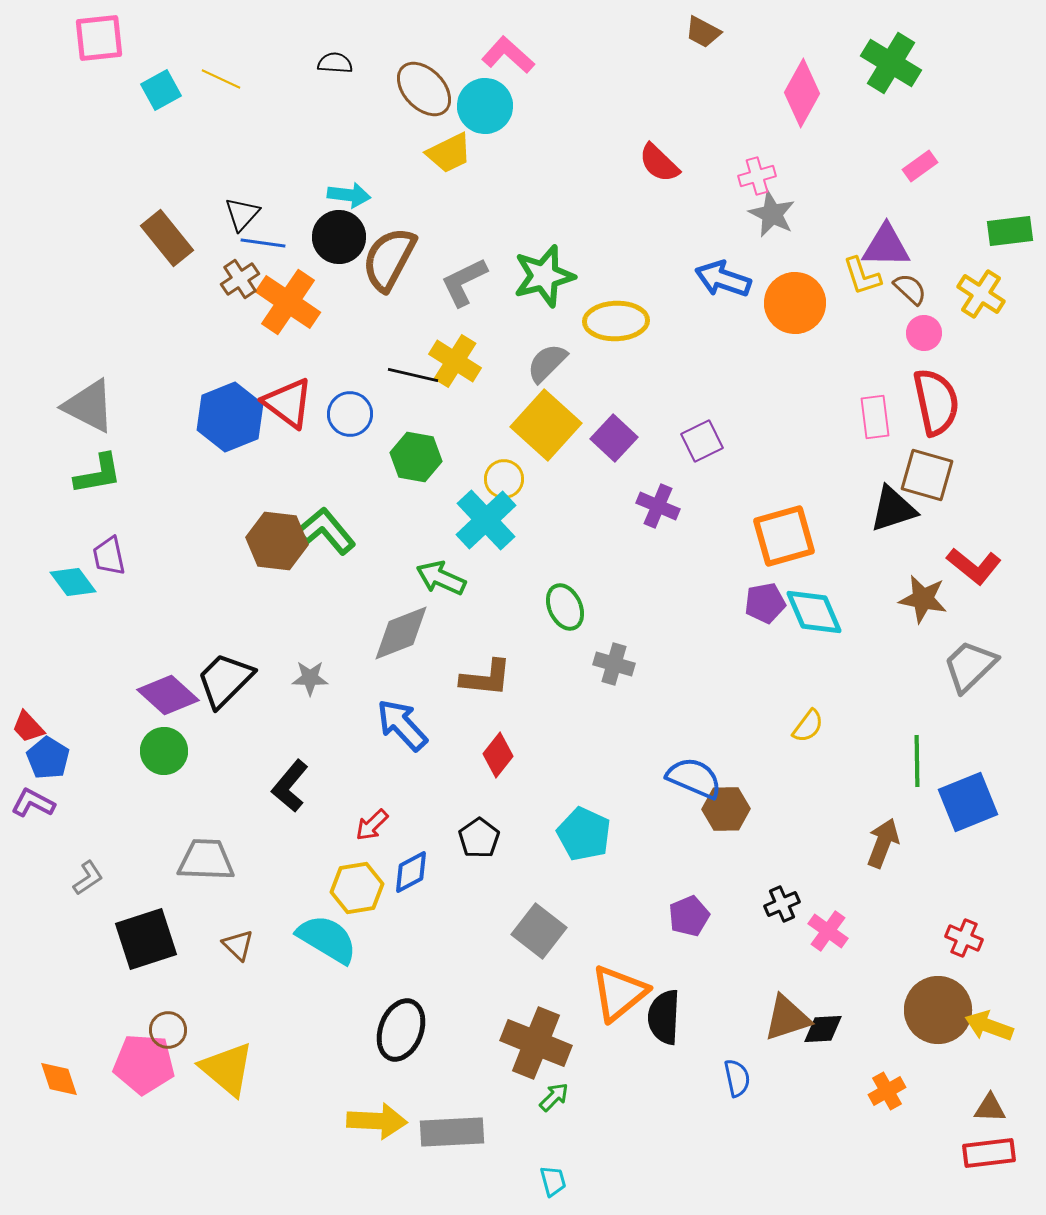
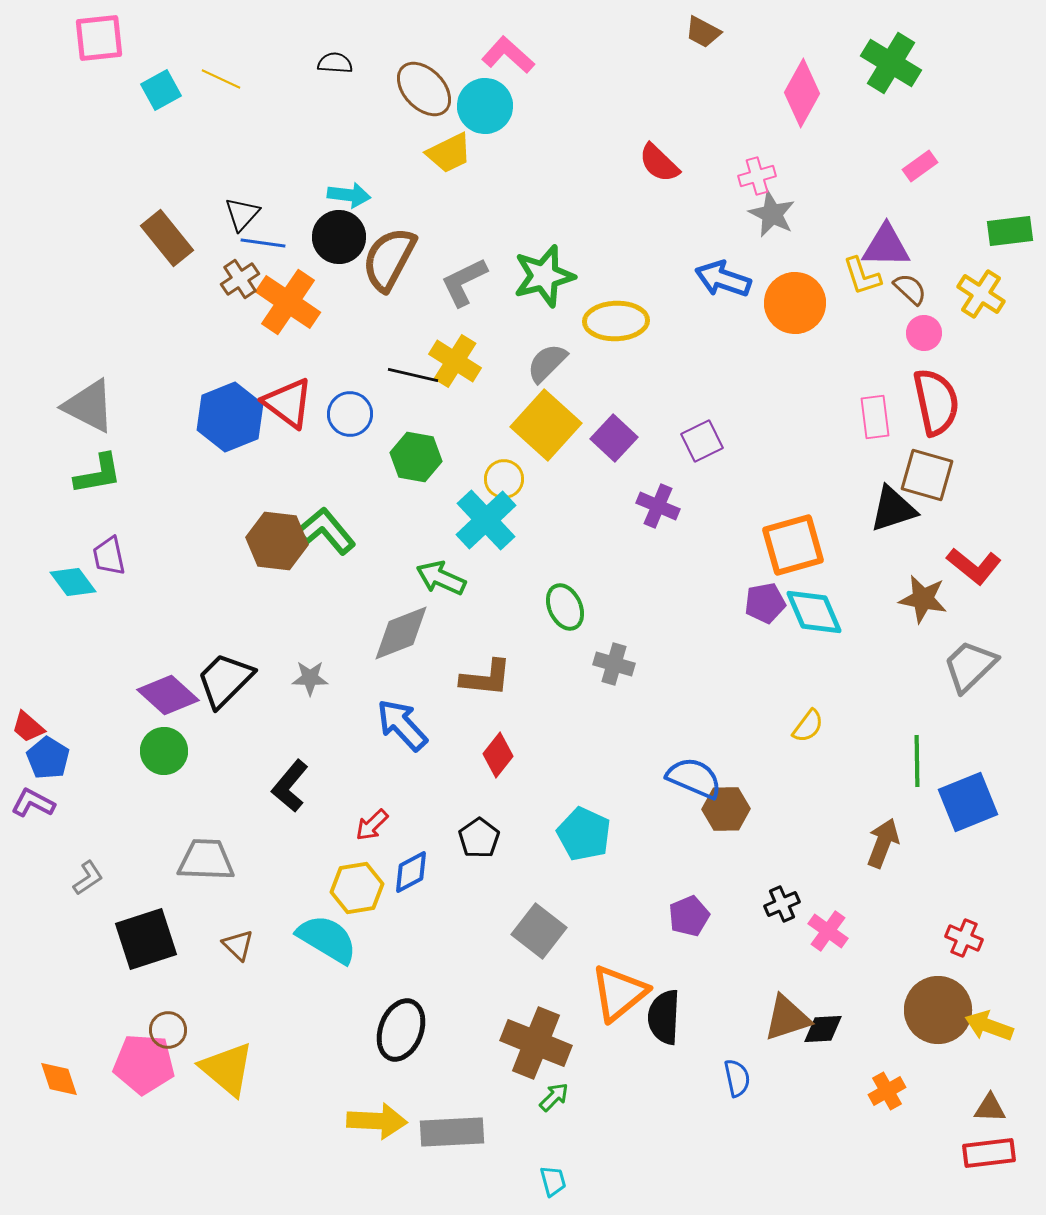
orange square at (784, 536): moved 9 px right, 9 px down
red trapezoid at (28, 727): rotated 6 degrees counterclockwise
